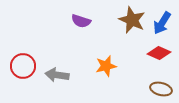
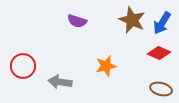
purple semicircle: moved 4 px left
gray arrow: moved 3 px right, 7 px down
